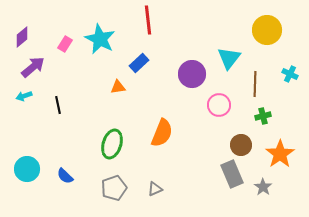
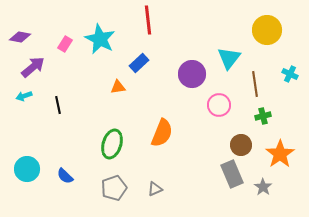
purple diamond: moved 2 px left; rotated 50 degrees clockwise
brown line: rotated 10 degrees counterclockwise
